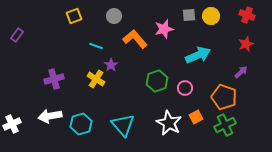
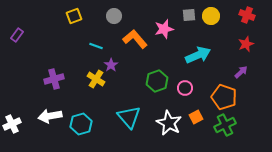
cyan triangle: moved 6 px right, 8 px up
